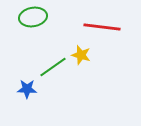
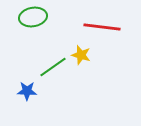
blue star: moved 2 px down
